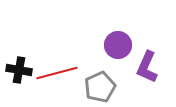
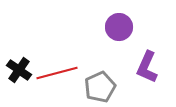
purple circle: moved 1 px right, 18 px up
black cross: rotated 25 degrees clockwise
